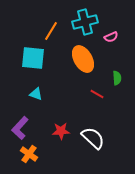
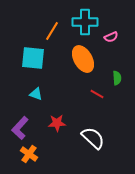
cyan cross: rotated 15 degrees clockwise
orange line: moved 1 px right
red star: moved 4 px left, 8 px up
